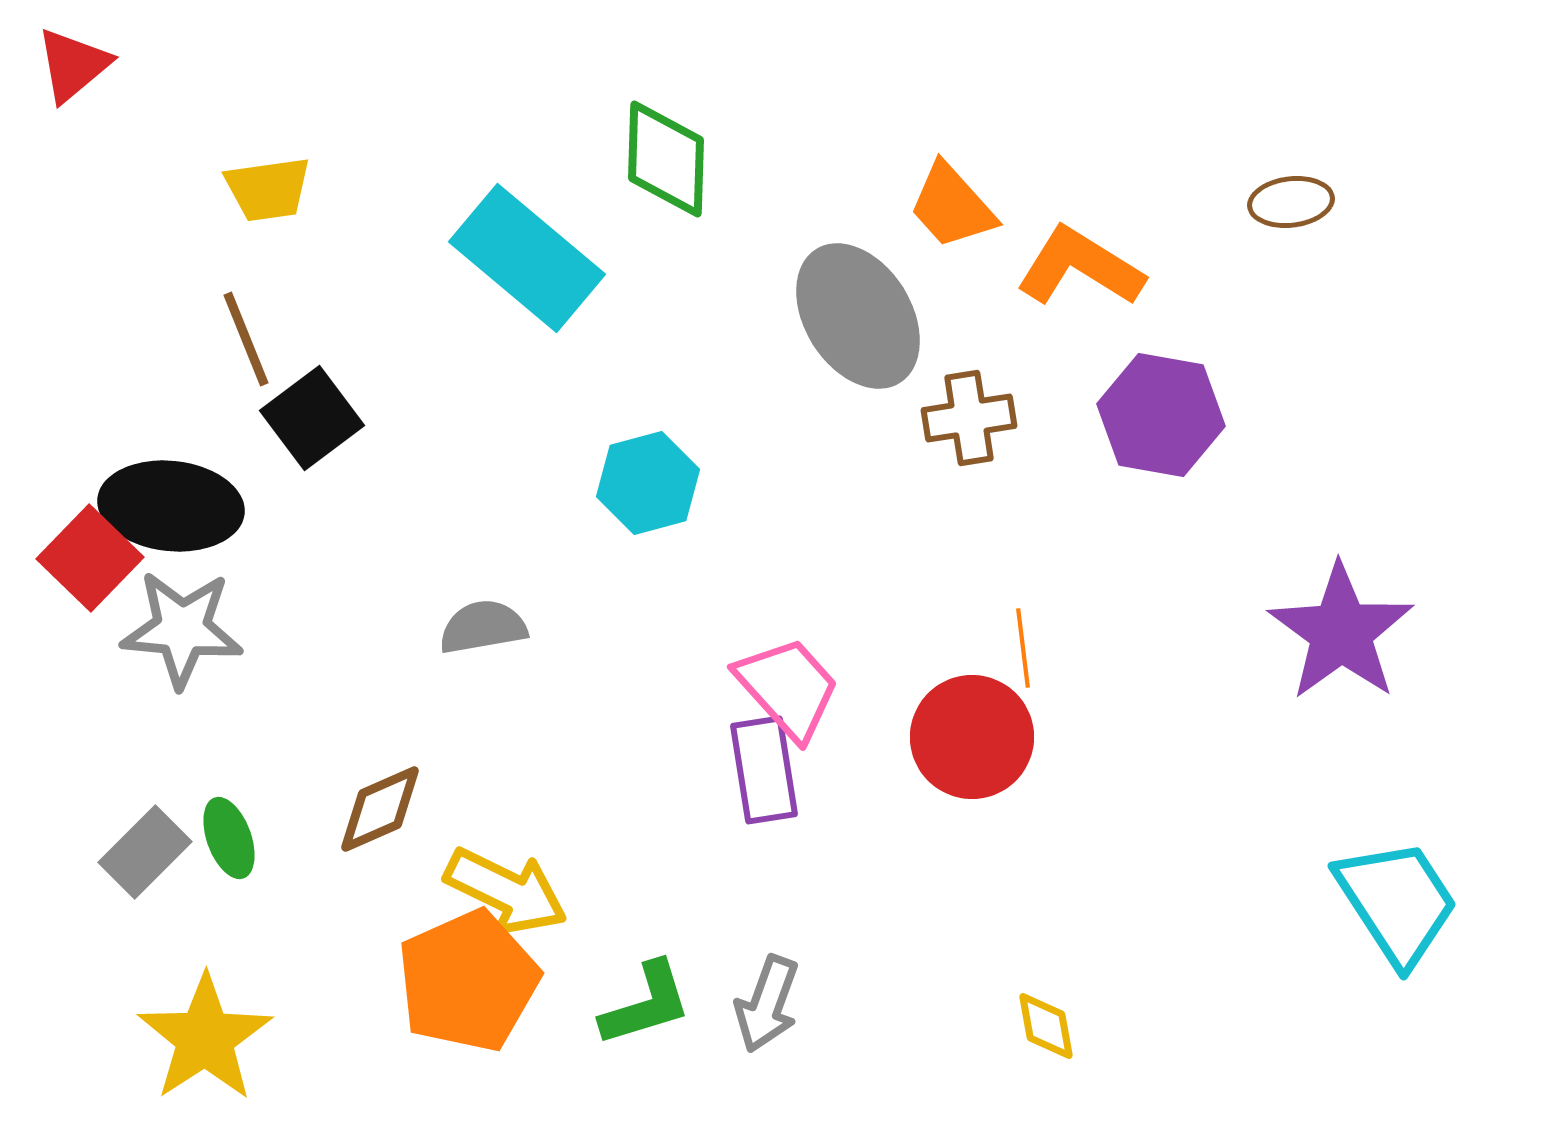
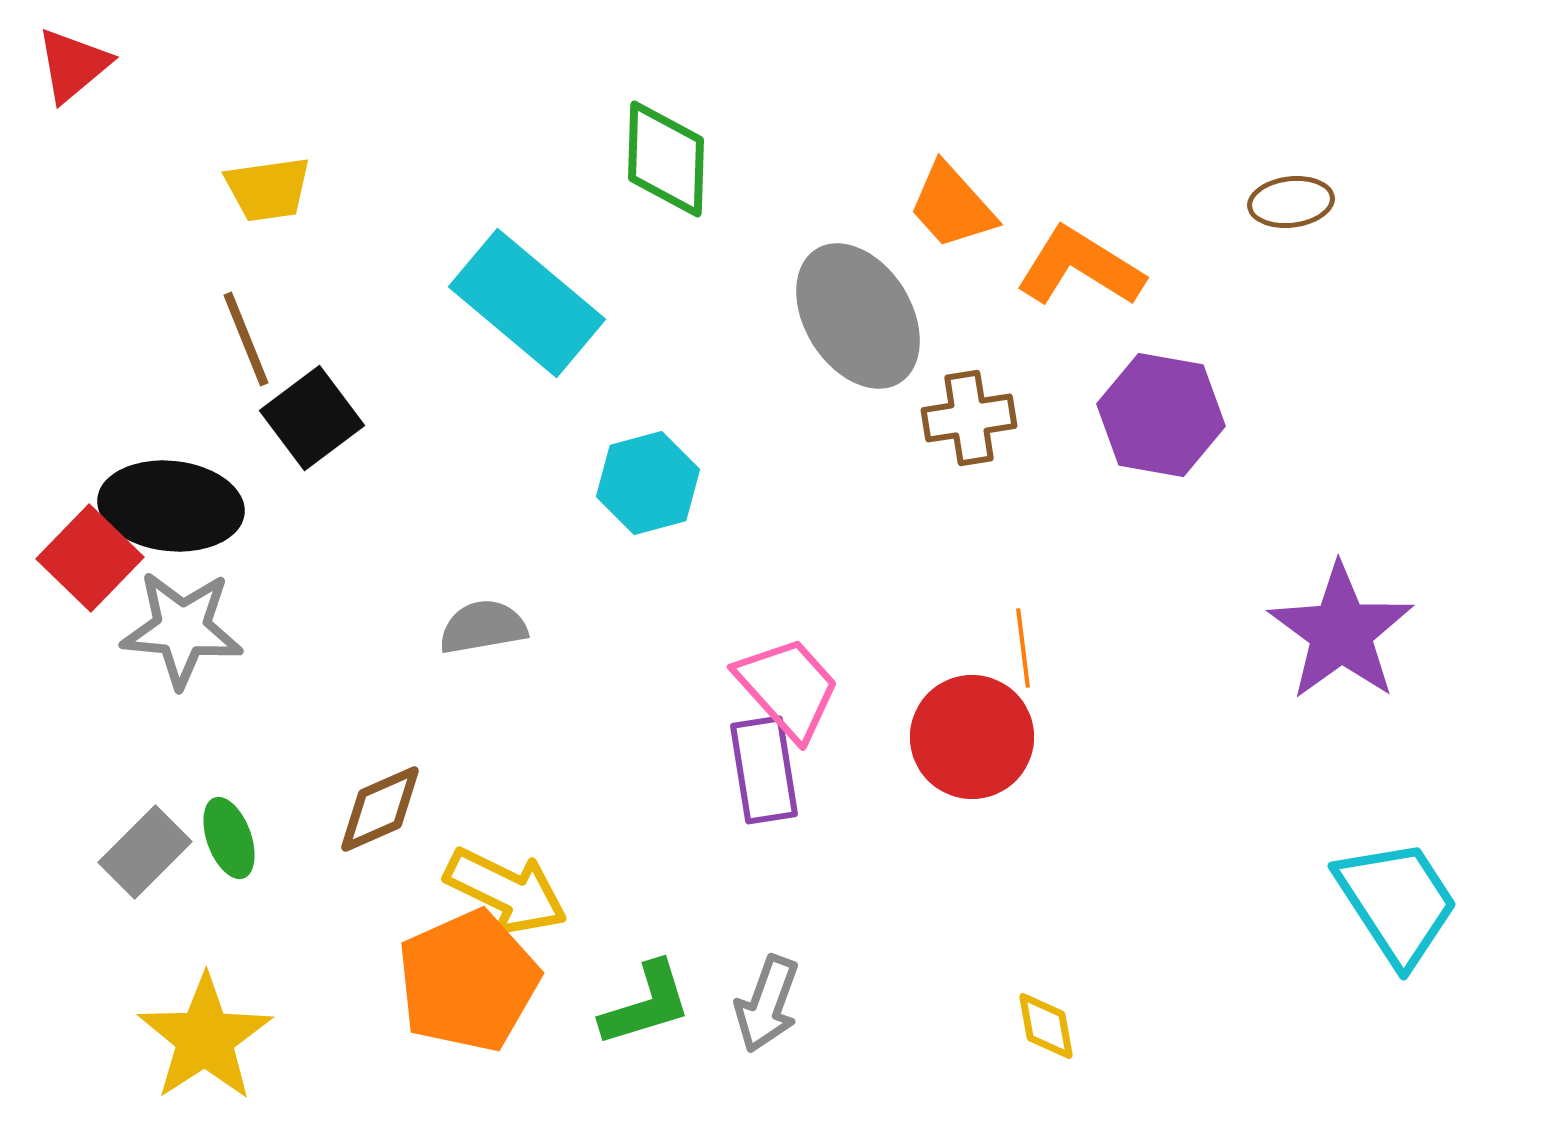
cyan rectangle: moved 45 px down
